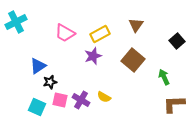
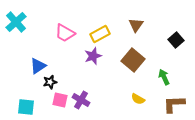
cyan cross: rotated 15 degrees counterclockwise
black square: moved 1 px left, 1 px up
yellow semicircle: moved 34 px right, 2 px down
cyan square: moved 11 px left; rotated 18 degrees counterclockwise
